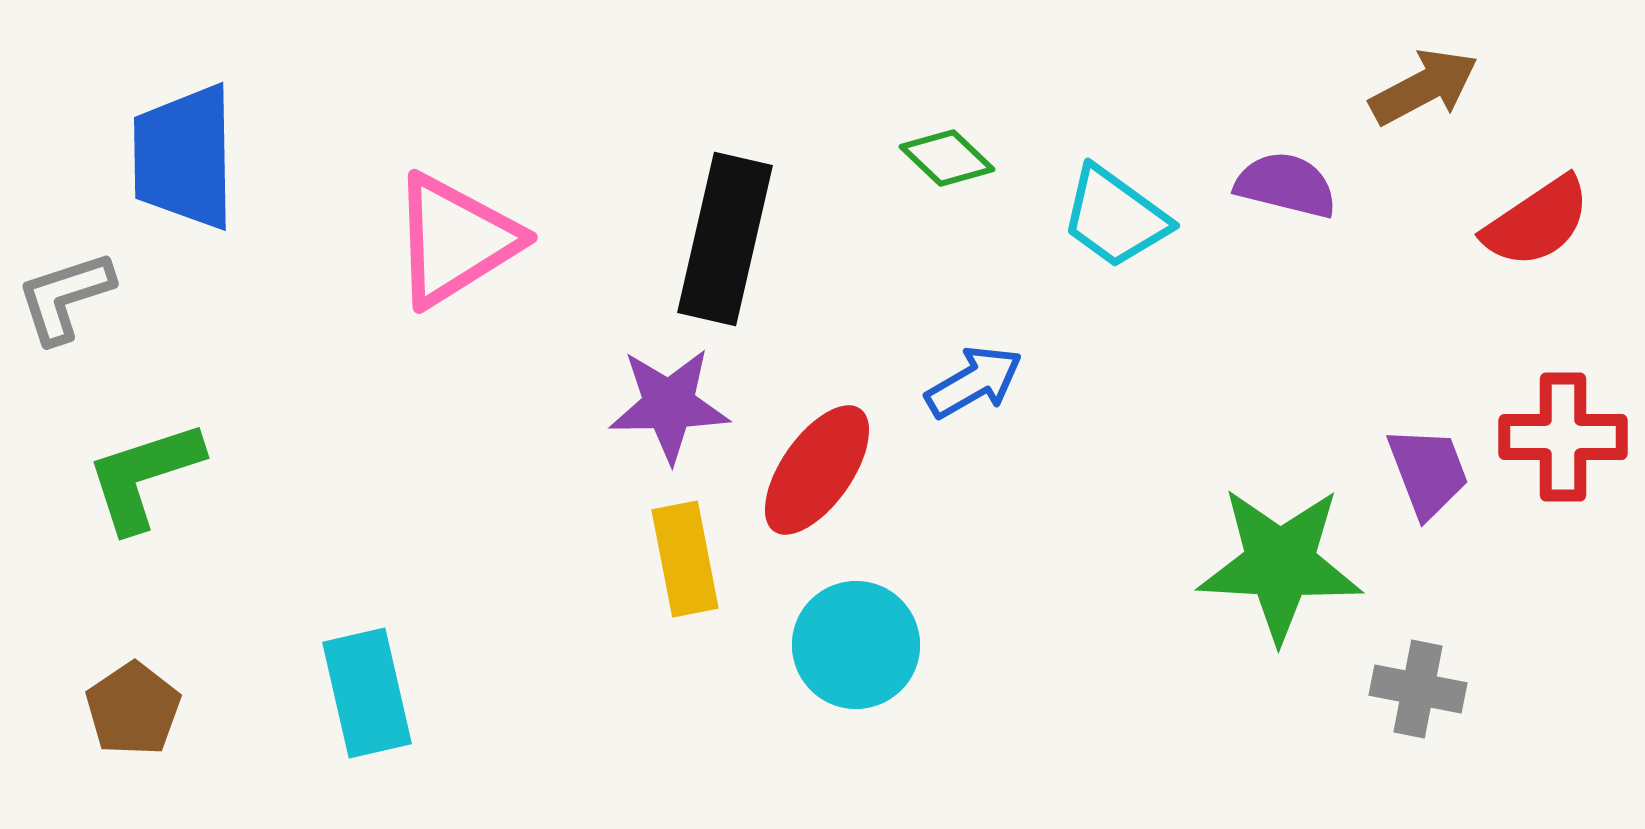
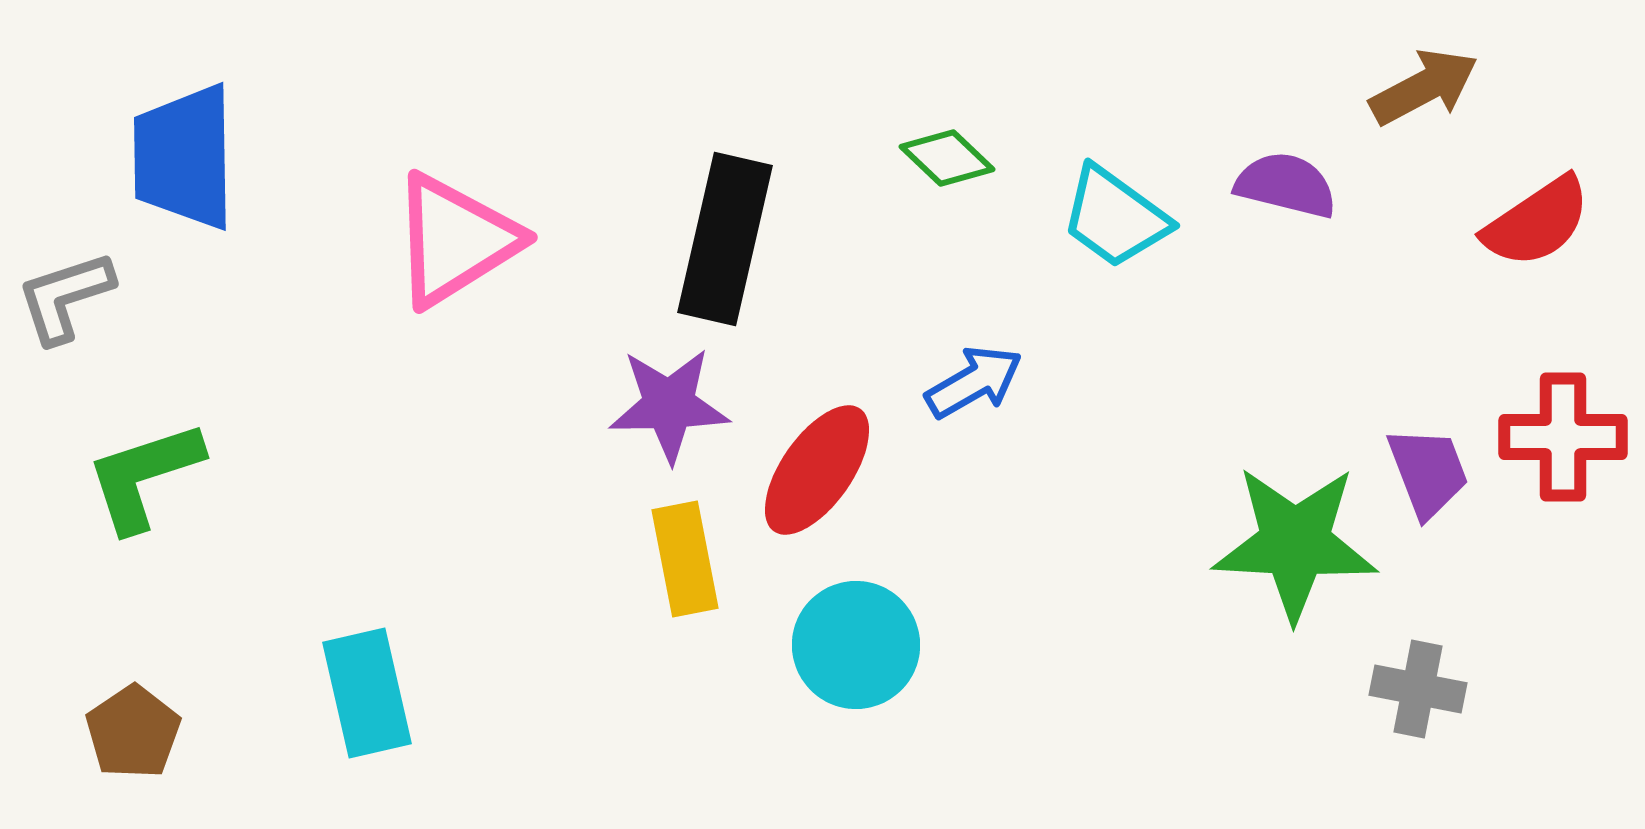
green star: moved 15 px right, 21 px up
brown pentagon: moved 23 px down
